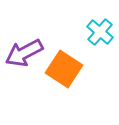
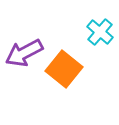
orange square: rotated 6 degrees clockwise
